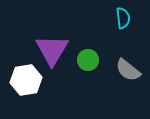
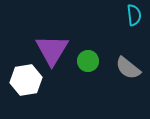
cyan semicircle: moved 11 px right, 3 px up
green circle: moved 1 px down
gray semicircle: moved 2 px up
